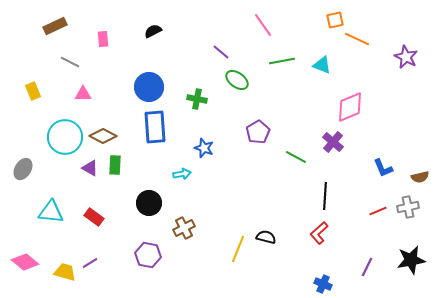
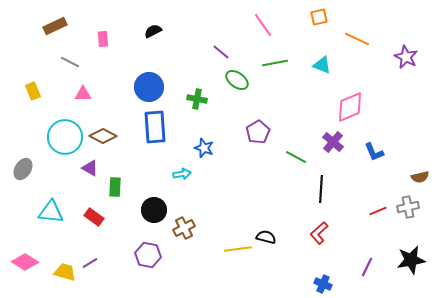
orange square at (335, 20): moved 16 px left, 3 px up
green line at (282, 61): moved 7 px left, 2 px down
green rectangle at (115, 165): moved 22 px down
blue L-shape at (383, 168): moved 9 px left, 16 px up
black line at (325, 196): moved 4 px left, 7 px up
black circle at (149, 203): moved 5 px right, 7 px down
yellow line at (238, 249): rotated 60 degrees clockwise
pink diamond at (25, 262): rotated 8 degrees counterclockwise
